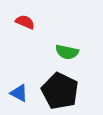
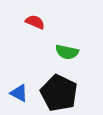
red semicircle: moved 10 px right
black pentagon: moved 1 px left, 2 px down
